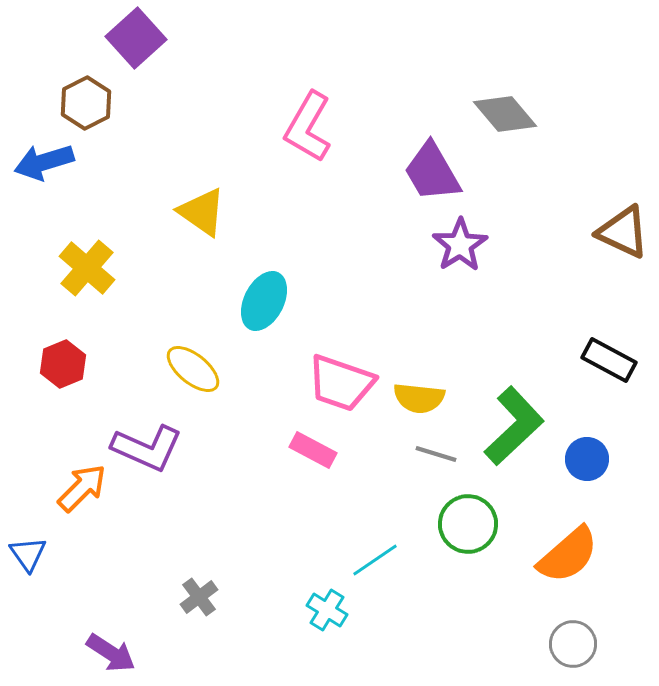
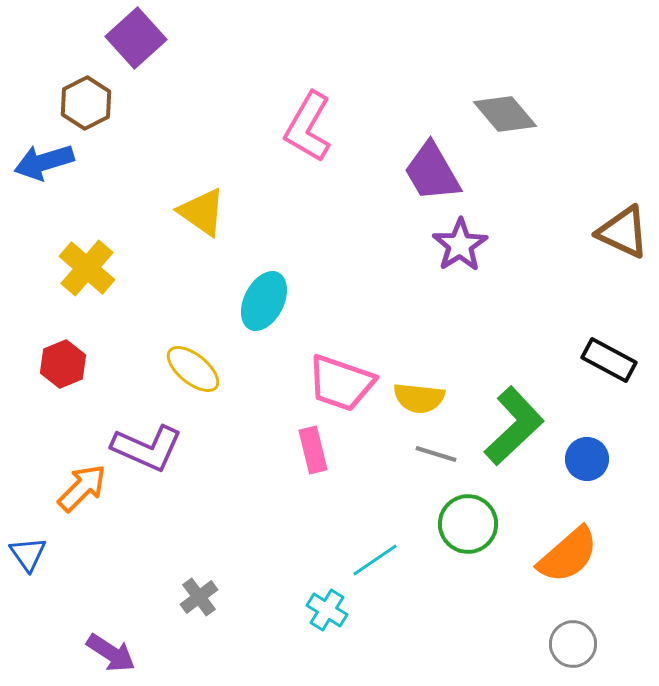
pink rectangle: rotated 48 degrees clockwise
